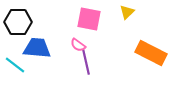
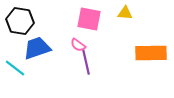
yellow triangle: moved 2 px left, 1 px down; rotated 49 degrees clockwise
black hexagon: moved 2 px right, 1 px up; rotated 8 degrees clockwise
blue trapezoid: rotated 24 degrees counterclockwise
orange rectangle: rotated 28 degrees counterclockwise
cyan line: moved 3 px down
